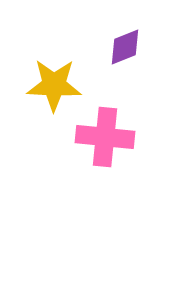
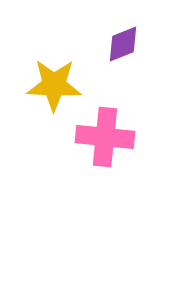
purple diamond: moved 2 px left, 3 px up
